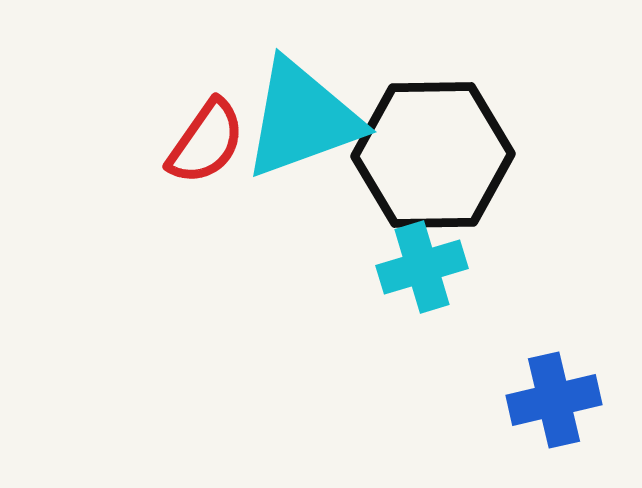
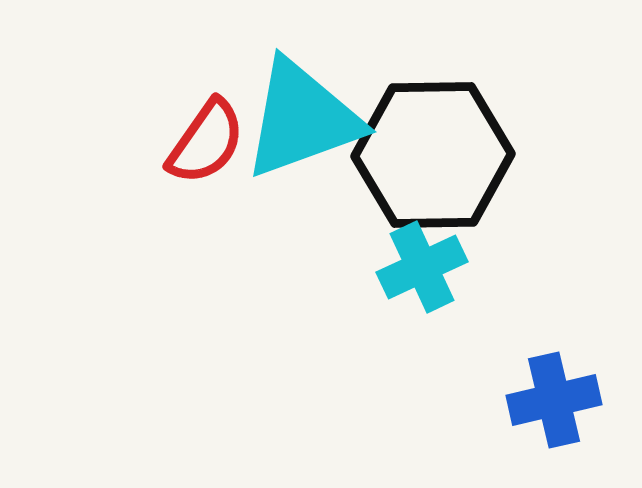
cyan cross: rotated 8 degrees counterclockwise
